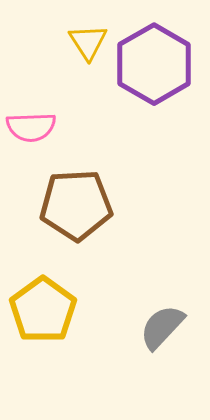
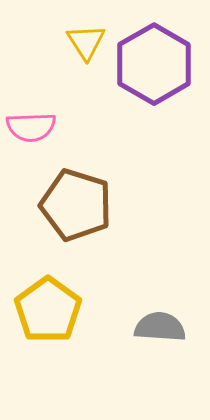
yellow triangle: moved 2 px left
brown pentagon: rotated 20 degrees clockwise
yellow pentagon: moved 5 px right
gray semicircle: moved 2 px left; rotated 51 degrees clockwise
